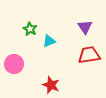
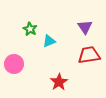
red star: moved 8 px right, 3 px up; rotated 18 degrees clockwise
